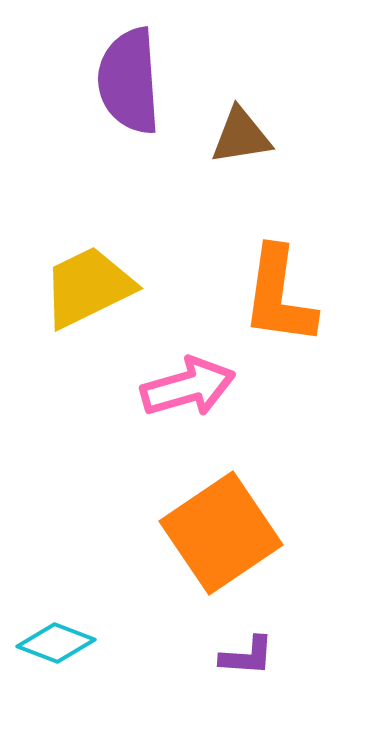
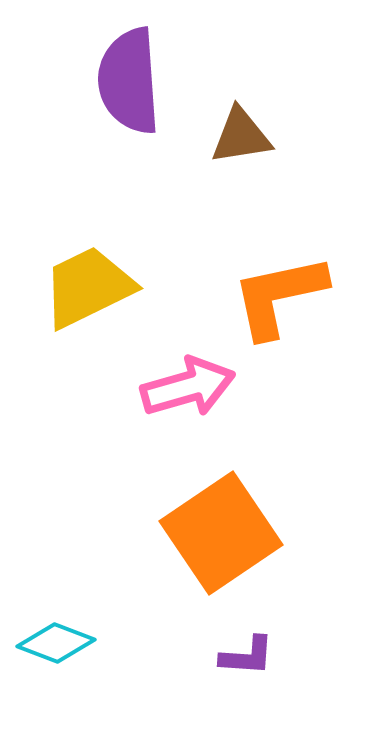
orange L-shape: rotated 70 degrees clockwise
